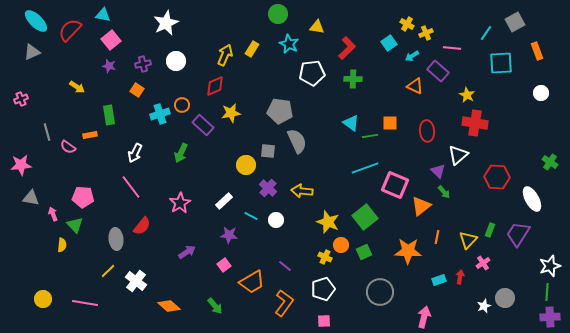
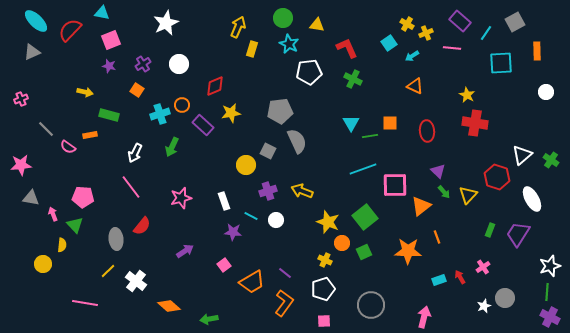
green circle at (278, 14): moved 5 px right, 4 px down
cyan triangle at (103, 15): moved 1 px left, 2 px up
yellow triangle at (317, 27): moved 2 px up
pink square at (111, 40): rotated 18 degrees clockwise
red L-shape at (347, 48): rotated 70 degrees counterclockwise
yellow rectangle at (252, 49): rotated 14 degrees counterclockwise
orange rectangle at (537, 51): rotated 18 degrees clockwise
yellow arrow at (225, 55): moved 13 px right, 28 px up
white circle at (176, 61): moved 3 px right, 3 px down
purple cross at (143, 64): rotated 21 degrees counterclockwise
purple rectangle at (438, 71): moved 22 px right, 50 px up
white pentagon at (312, 73): moved 3 px left, 1 px up
green cross at (353, 79): rotated 24 degrees clockwise
yellow arrow at (77, 87): moved 8 px right, 5 px down; rotated 21 degrees counterclockwise
white circle at (541, 93): moved 5 px right, 1 px up
gray pentagon at (280, 111): rotated 15 degrees counterclockwise
green rectangle at (109, 115): rotated 66 degrees counterclockwise
cyan triangle at (351, 123): rotated 24 degrees clockwise
gray line at (47, 132): moved 1 px left, 3 px up; rotated 30 degrees counterclockwise
gray square at (268, 151): rotated 21 degrees clockwise
green arrow at (181, 153): moved 9 px left, 6 px up
white triangle at (458, 155): moved 64 px right
green cross at (550, 162): moved 1 px right, 2 px up
cyan line at (365, 168): moved 2 px left, 1 px down
red hexagon at (497, 177): rotated 15 degrees clockwise
pink square at (395, 185): rotated 24 degrees counterclockwise
purple cross at (268, 188): moved 3 px down; rotated 30 degrees clockwise
yellow arrow at (302, 191): rotated 15 degrees clockwise
white rectangle at (224, 201): rotated 66 degrees counterclockwise
pink star at (180, 203): moved 1 px right, 5 px up; rotated 15 degrees clockwise
purple star at (229, 235): moved 4 px right, 3 px up
orange line at (437, 237): rotated 32 degrees counterclockwise
yellow triangle at (468, 240): moved 45 px up
orange circle at (341, 245): moved 1 px right, 2 px up
purple arrow at (187, 252): moved 2 px left, 1 px up
yellow cross at (325, 257): moved 3 px down
pink cross at (483, 263): moved 4 px down
purple line at (285, 266): moved 7 px down
red arrow at (460, 277): rotated 40 degrees counterclockwise
gray circle at (380, 292): moved 9 px left, 13 px down
yellow circle at (43, 299): moved 35 px up
green arrow at (215, 306): moved 6 px left, 13 px down; rotated 120 degrees clockwise
purple cross at (550, 317): rotated 30 degrees clockwise
